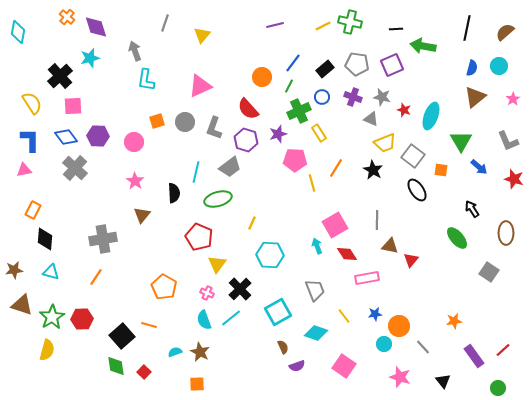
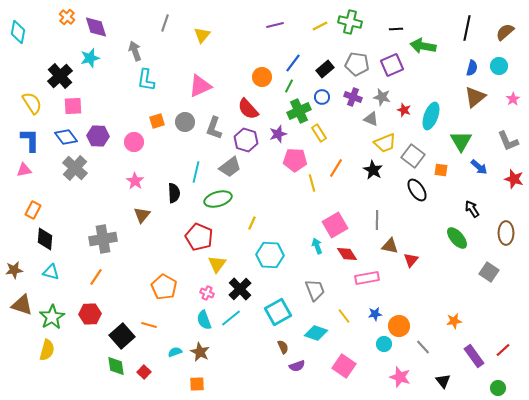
yellow line at (323, 26): moved 3 px left
red hexagon at (82, 319): moved 8 px right, 5 px up
